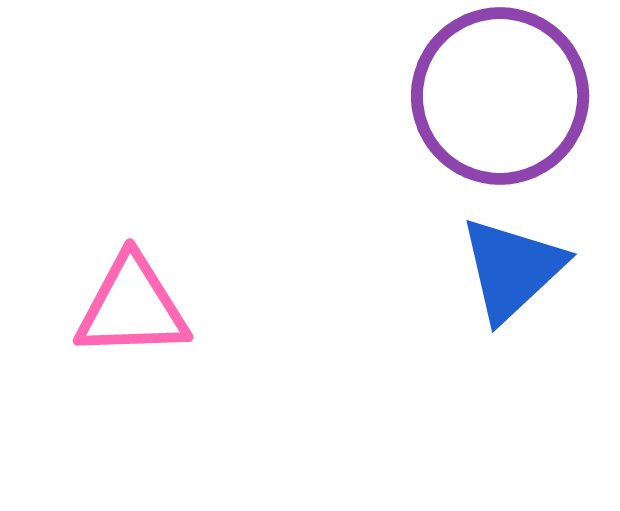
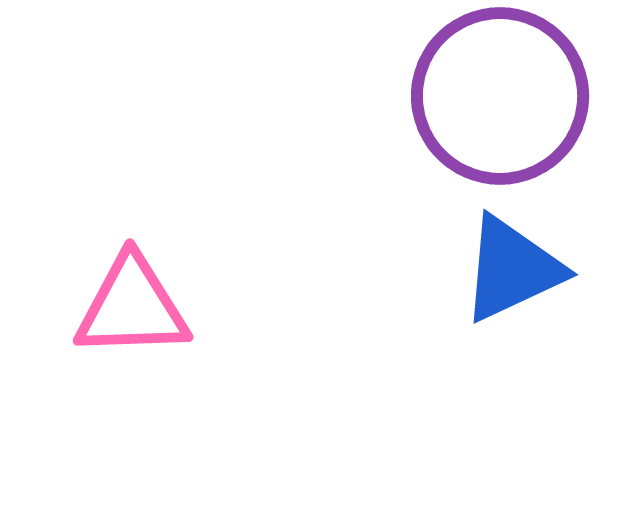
blue triangle: rotated 18 degrees clockwise
